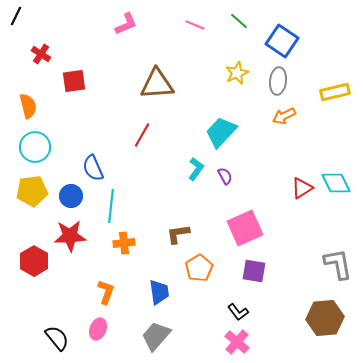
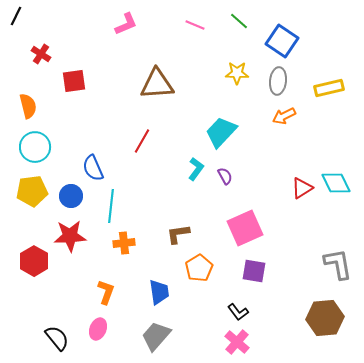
yellow star: rotated 25 degrees clockwise
yellow rectangle: moved 6 px left, 4 px up
red line: moved 6 px down
